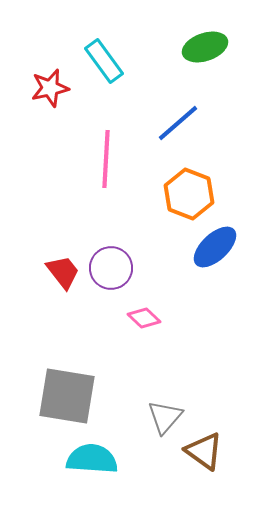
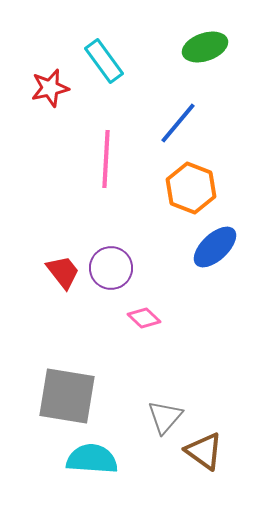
blue line: rotated 9 degrees counterclockwise
orange hexagon: moved 2 px right, 6 px up
